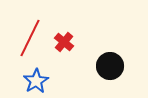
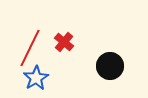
red line: moved 10 px down
blue star: moved 3 px up
